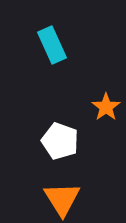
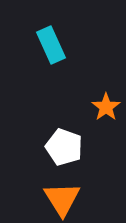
cyan rectangle: moved 1 px left
white pentagon: moved 4 px right, 6 px down
